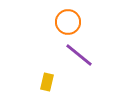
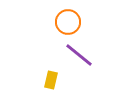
yellow rectangle: moved 4 px right, 2 px up
